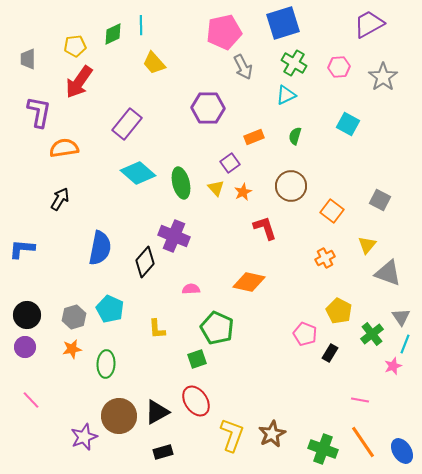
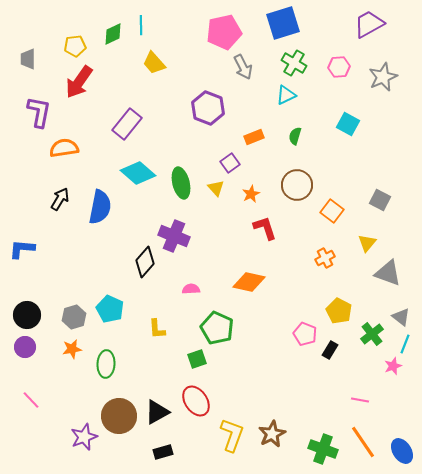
gray star at (383, 77): rotated 12 degrees clockwise
purple hexagon at (208, 108): rotated 20 degrees clockwise
brown circle at (291, 186): moved 6 px right, 1 px up
orange star at (243, 192): moved 8 px right, 2 px down
yellow triangle at (367, 245): moved 2 px up
blue semicircle at (100, 248): moved 41 px up
gray triangle at (401, 317): rotated 18 degrees counterclockwise
black rectangle at (330, 353): moved 3 px up
